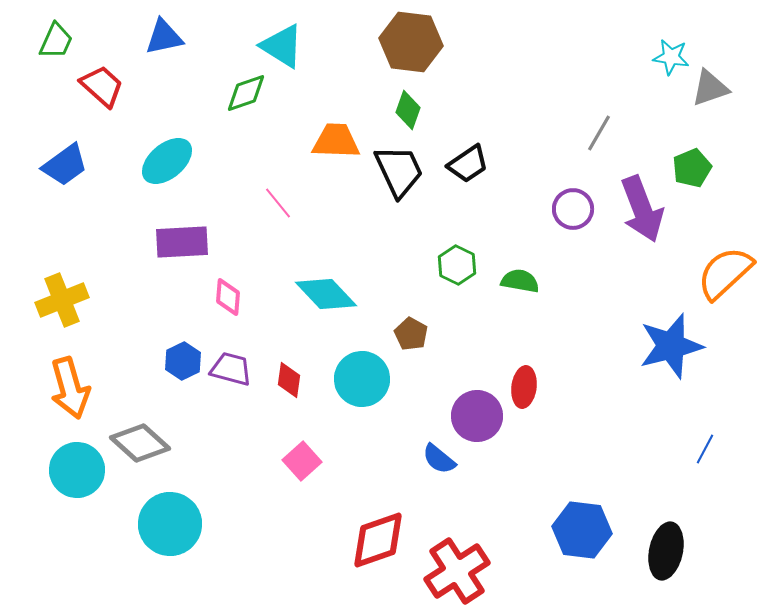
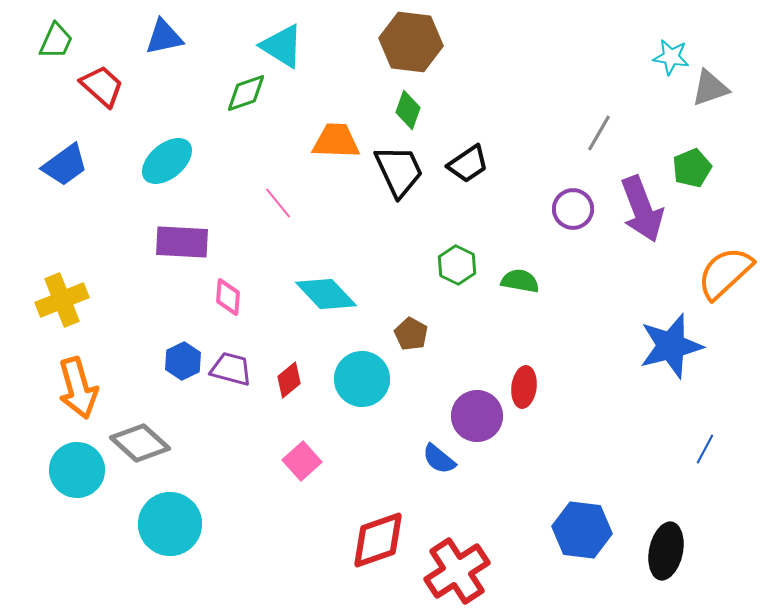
purple rectangle at (182, 242): rotated 6 degrees clockwise
red diamond at (289, 380): rotated 42 degrees clockwise
orange arrow at (70, 388): moved 8 px right
